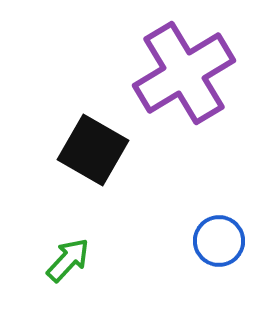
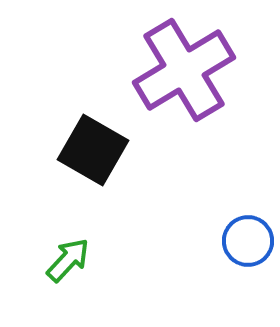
purple cross: moved 3 px up
blue circle: moved 29 px right
